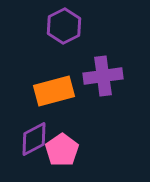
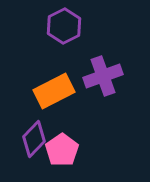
purple cross: rotated 12 degrees counterclockwise
orange rectangle: rotated 12 degrees counterclockwise
purple diamond: rotated 18 degrees counterclockwise
